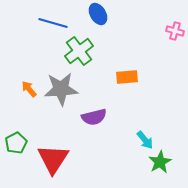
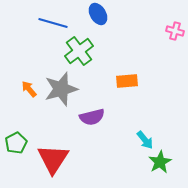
orange rectangle: moved 4 px down
gray star: rotated 12 degrees counterclockwise
purple semicircle: moved 2 px left
